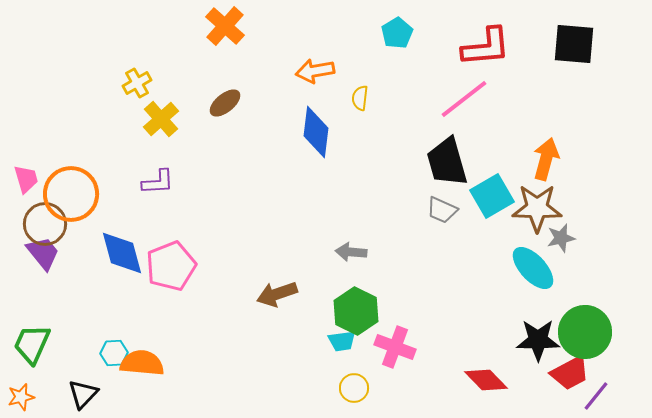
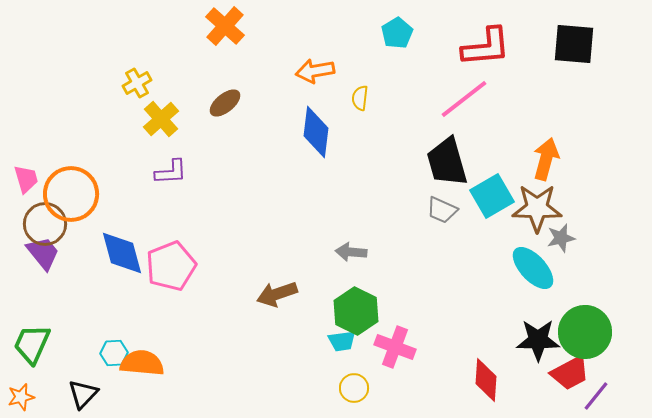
purple L-shape at (158, 182): moved 13 px right, 10 px up
red diamond at (486, 380): rotated 48 degrees clockwise
